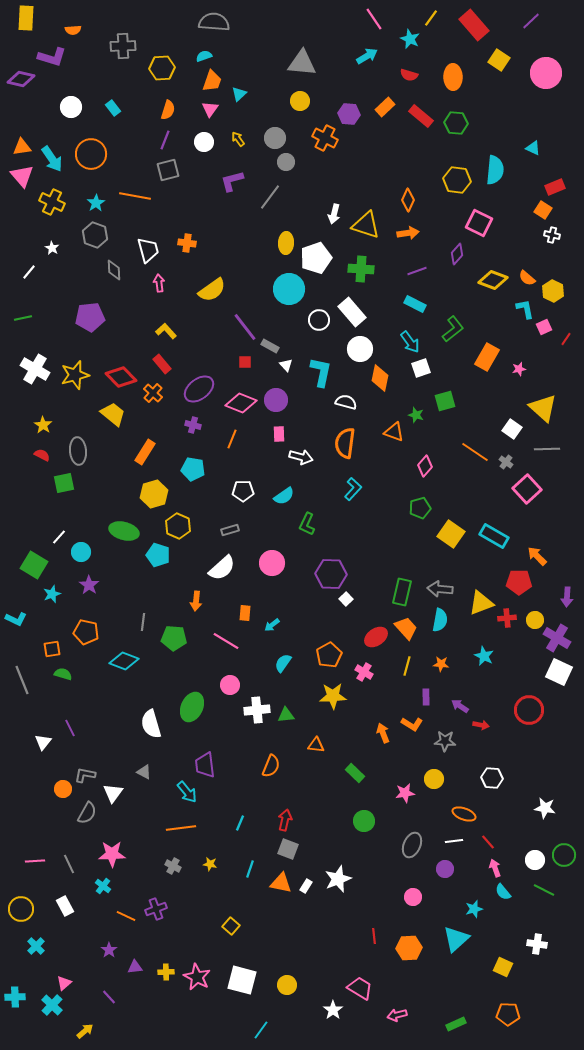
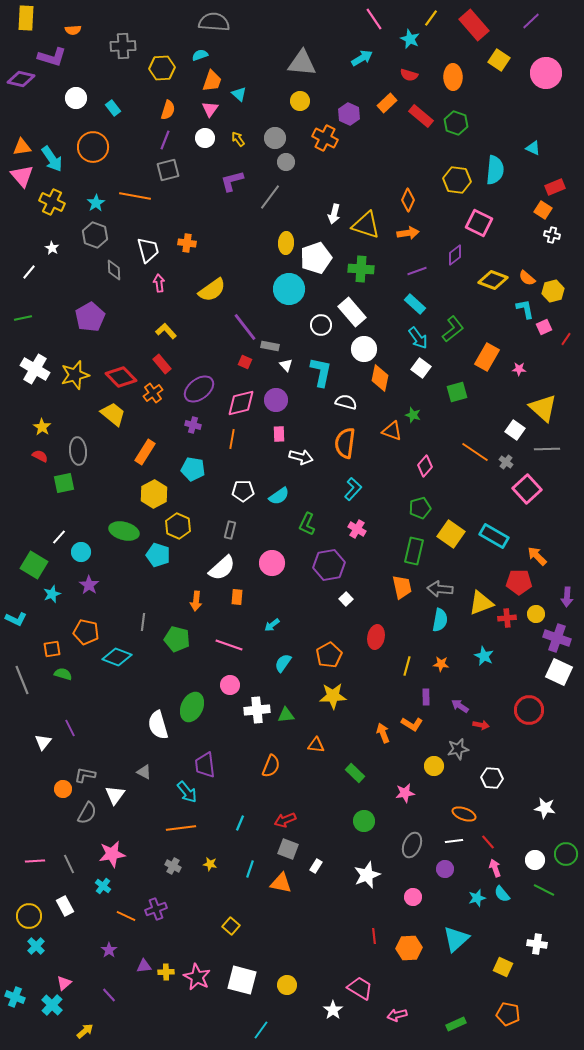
cyan semicircle at (204, 56): moved 4 px left, 1 px up
cyan arrow at (367, 56): moved 5 px left, 2 px down
cyan triangle at (239, 94): rotated 35 degrees counterclockwise
white circle at (71, 107): moved 5 px right, 9 px up
orange rectangle at (385, 107): moved 2 px right, 4 px up
purple hexagon at (349, 114): rotated 20 degrees clockwise
green hexagon at (456, 123): rotated 15 degrees clockwise
white circle at (204, 142): moved 1 px right, 4 px up
orange circle at (91, 154): moved 2 px right, 7 px up
purple diamond at (457, 254): moved 2 px left, 1 px down; rotated 10 degrees clockwise
yellow hexagon at (553, 291): rotated 20 degrees clockwise
cyan rectangle at (415, 304): rotated 15 degrees clockwise
purple pentagon at (90, 317): rotated 24 degrees counterclockwise
white circle at (319, 320): moved 2 px right, 5 px down
cyan arrow at (410, 342): moved 8 px right, 4 px up
gray rectangle at (270, 346): rotated 18 degrees counterclockwise
white circle at (360, 349): moved 4 px right
red square at (245, 362): rotated 24 degrees clockwise
white square at (421, 368): rotated 36 degrees counterclockwise
pink star at (519, 369): rotated 16 degrees clockwise
orange cross at (153, 393): rotated 12 degrees clockwise
green square at (445, 401): moved 12 px right, 9 px up
pink diamond at (241, 403): rotated 36 degrees counterclockwise
green star at (416, 415): moved 3 px left
yellow star at (43, 425): moved 1 px left, 2 px down
white square at (512, 429): moved 3 px right, 1 px down
orange triangle at (394, 432): moved 2 px left, 1 px up
orange line at (232, 439): rotated 12 degrees counterclockwise
red semicircle at (42, 455): moved 2 px left, 1 px down
yellow hexagon at (154, 494): rotated 12 degrees counterclockwise
cyan semicircle at (284, 496): moved 5 px left
gray rectangle at (230, 530): rotated 60 degrees counterclockwise
purple hexagon at (331, 574): moved 2 px left, 9 px up; rotated 12 degrees counterclockwise
green rectangle at (402, 592): moved 12 px right, 41 px up
orange rectangle at (245, 613): moved 8 px left, 16 px up
yellow circle at (535, 620): moved 1 px right, 6 px up
orange trapezoid at (406, 628): moved 4 px left, 41 px up; rotated 30 degrees clockwise
red ellipse at (376, 637): rotated 45 degrees counterclockwise
green pentagon at (174, 638): moved 3 px right, 1 px down; rotated 10 degrees clockwise
purple cross at (557, 638): rotated 12 degrees counterclockwise
pink line at (226, 641): moved 3 px right, 4 px down; rotated 12 degrees counterclockwise
cyan diamond at (124, 661): moved 7 px left, 4 px up
pink cross at (364, 672): moved 7 px left, 143 px up
white semicircle at (151, 724): moved 7 px right, 1 px down
gray star at (445, 741): moved 13 px right, 8 px down; rotated 15 degrees counterclockwise
yellow circle at (434, 779): moved 13 px up
white triangle at (113, 793): moved 2 px right, 2 px down
red arrow at (285, 820): rotated 125 degrees counterclockwise
pink star at (112, 854): rotated 8 degrees counterclockwise
green circle at (564, 855): moved 2 px right, 1 px up
white star at (338, 879): moved 29 px right, 4 px up
white rectangle at (306, 886): moved 10 px right, 20 px up
cyan semicircle at (503, 892): moved 1 px left, 2 px down
yellow circle at (21, 909): moved 8 px right, 7 px down
cyan star at (474, 909): moved 3 px right, 11 px up
purple triangle at (135, 967): moved 9 px right, 1 px up
cyan cross at (15, 997): rotated 24 degrees clockwise
purple line at (109, 997): moved 2 px up
orange pentagon at (508, 1014): rotated 10 degrees clockwise
